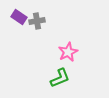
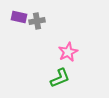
purple rectangle: rotated 21 degrees counterclockwise
